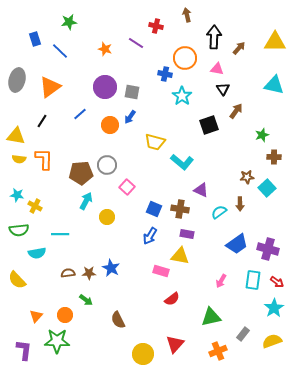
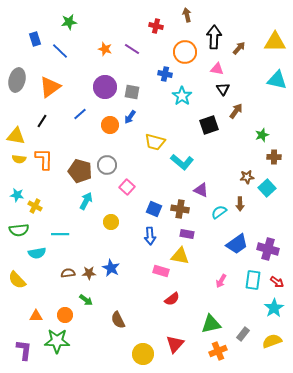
purple line at (136, 43): moved 4 px left, 6 px down
orange circle at (185, 58): moved 6 px up
cyan triangle at (274, 85): moved 3 px right, 5 px up
brown pentagon at (81, 173): moved 1 px left, 2 px up; rotated 20 degrees clockwise
yellow circle at (107, 217): moved 4 px right, 5 px down
blue arrow at (150, 236): rotated 36 degrees counterclockwise
orange triangle at (36, 316): rotated 48 degrees clockwise
green triangle at (211, 317): moved 7 px down
